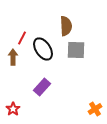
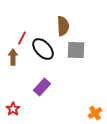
brown semicircle: moved 3 px left
black ellipse: rotated 10 degrees counterclockwise
orange cross: moved 4 px down
